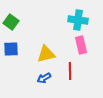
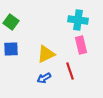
yellow triangle: rotated 12 degrees counterclockwise
red line: rotated 18 degrees counterclockwise
